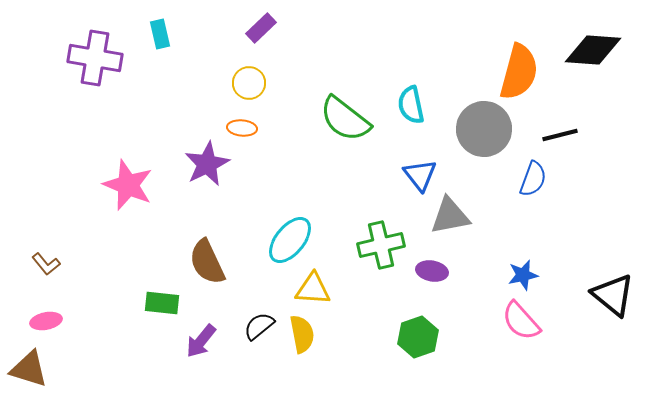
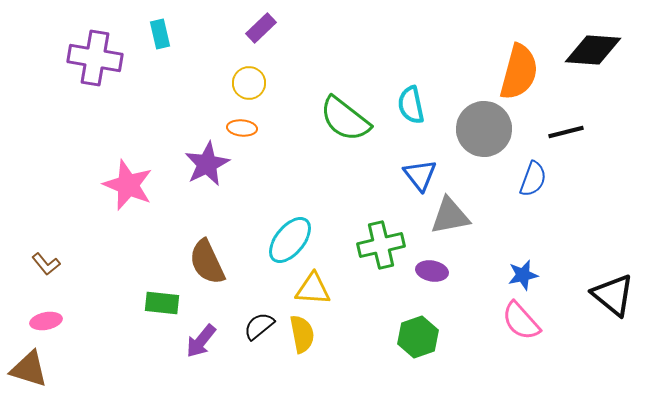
black line: moved 6 px right, 3 px up
